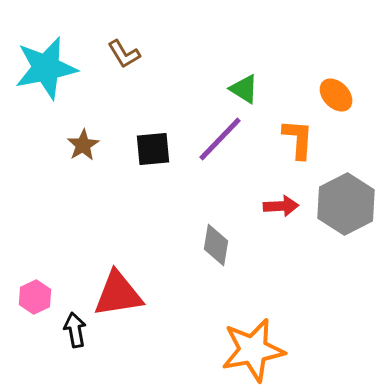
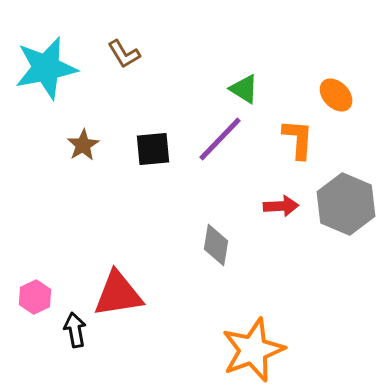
gray hexagon: rotated 10 degrees counterclockwise
orange star: rotated 10 degrees counterclockwise
